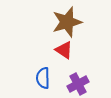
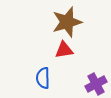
red triangle: rotated 42 degrees counterclockwise
purple cross: moved 18 px right
